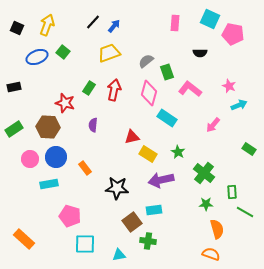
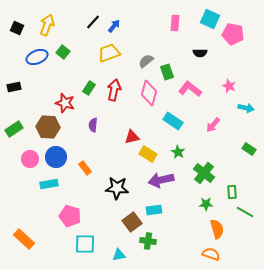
cyan arrow at (239, 105): moved 7 px right, 3 px down; rotated 35 degrees clockwise
cyan rectangle at (167, 118): moved 6 px right, 3 px down
